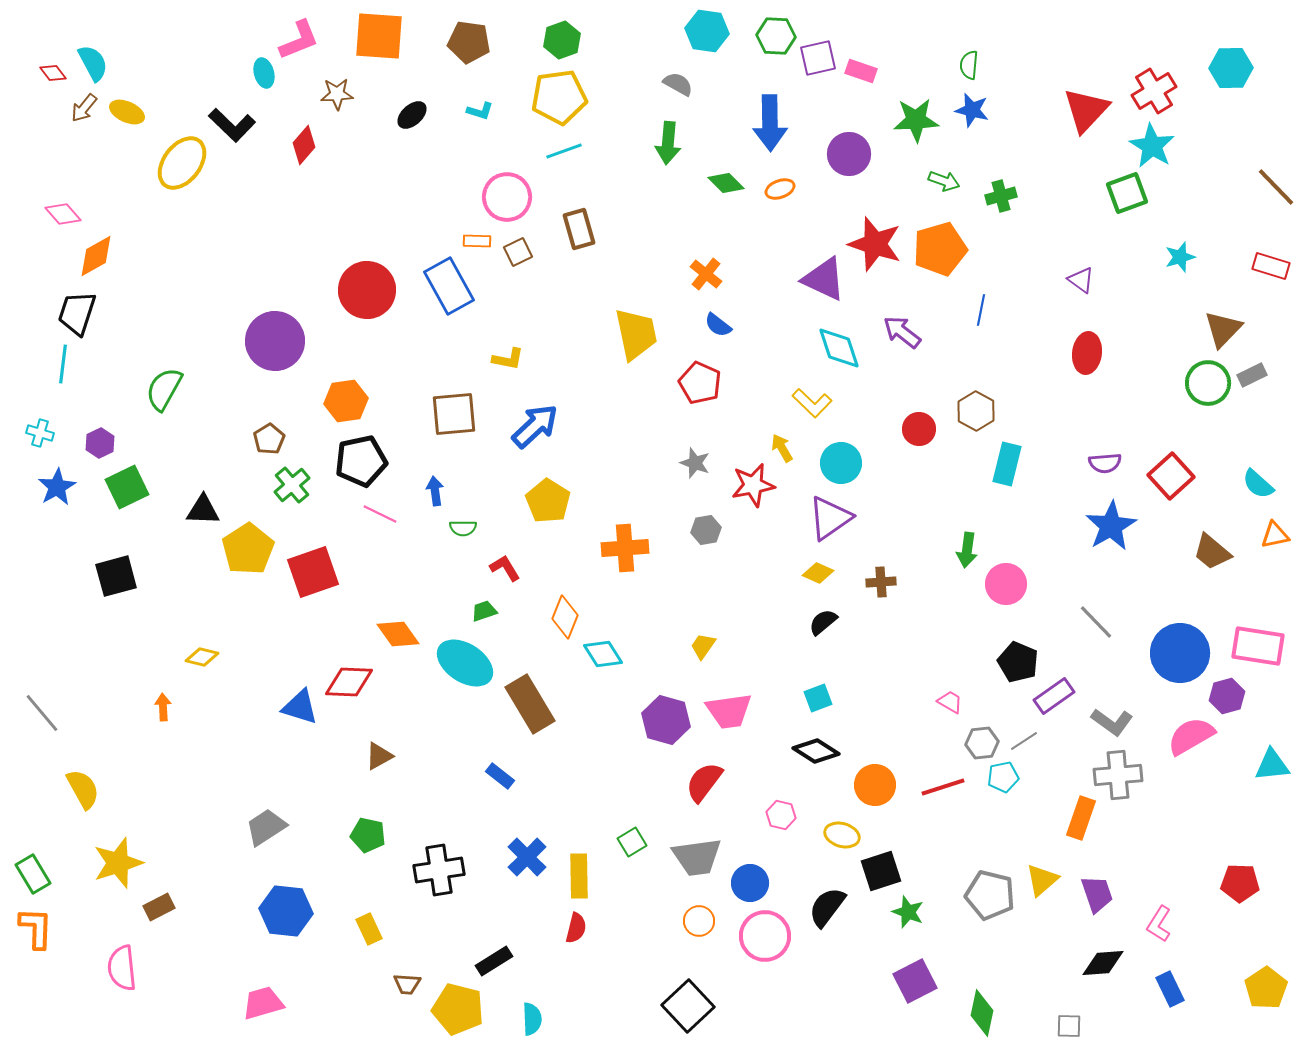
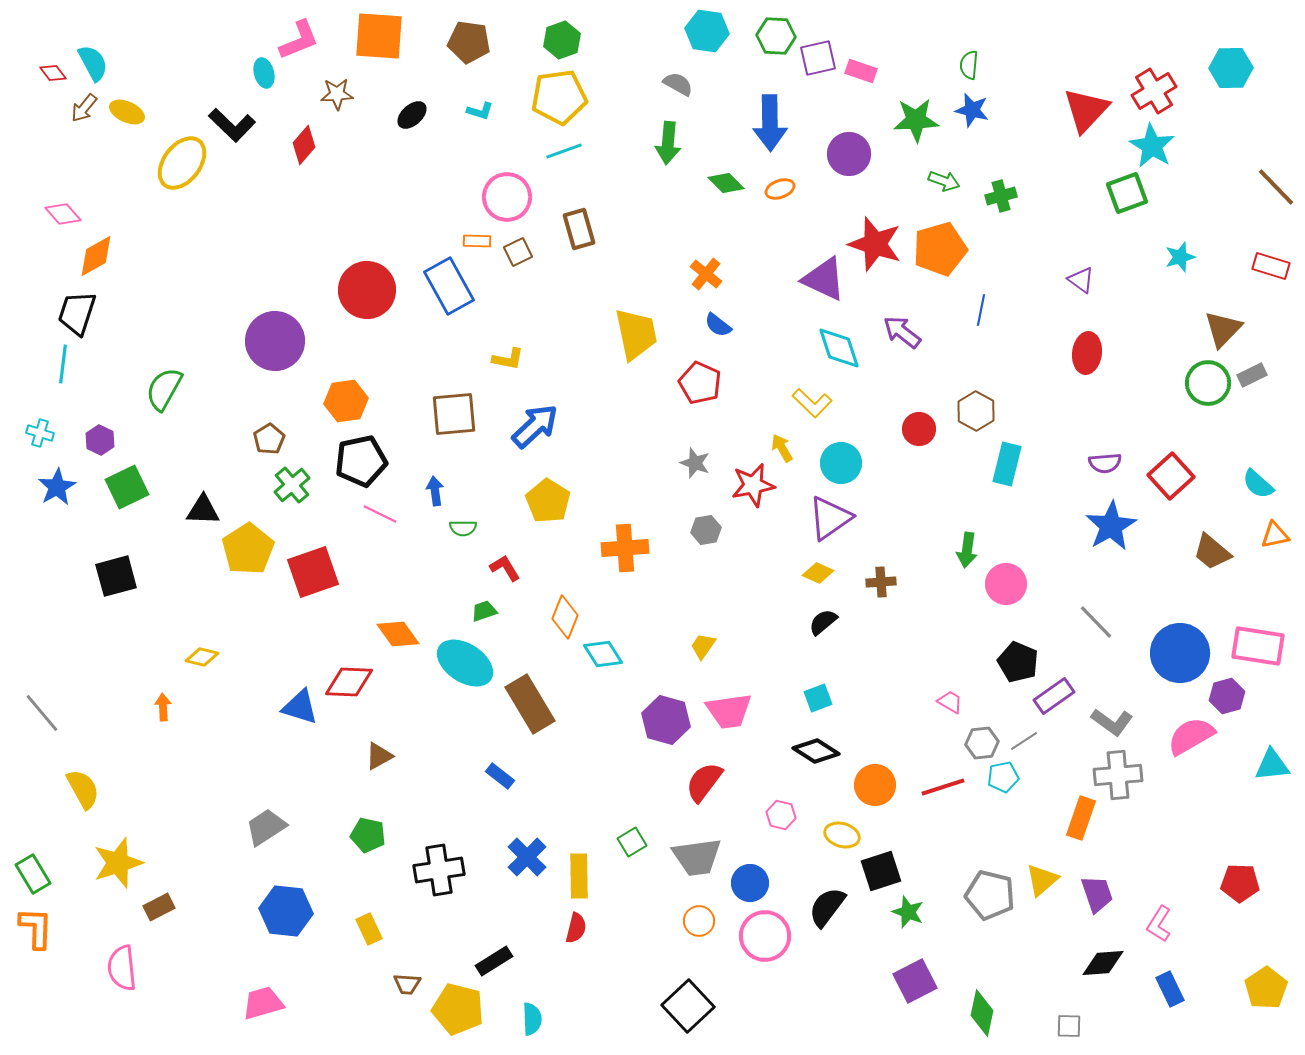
purple hexagon at (100, 443): moved 3 px up; rotated 8 degrees counterclockwise
